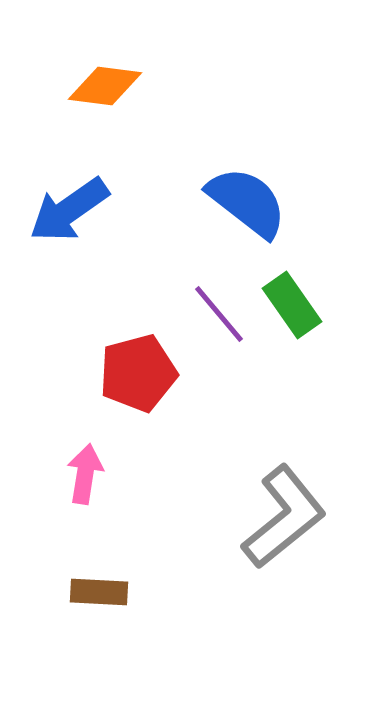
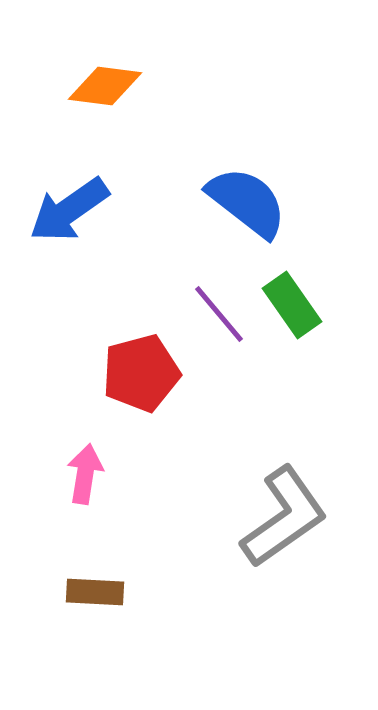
red pentagon: moved 3 px right
gray L-shape: rotated 4 degrees clockwise
brown rectangle: moved 4 px left
